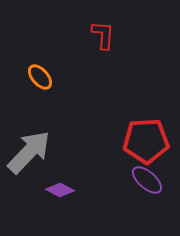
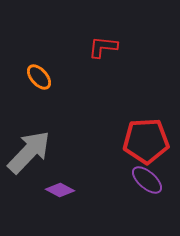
red L-shape: moved 12 px down; rotated 88 degrees counterclockwise
orange ellipse: moved 1 px left
